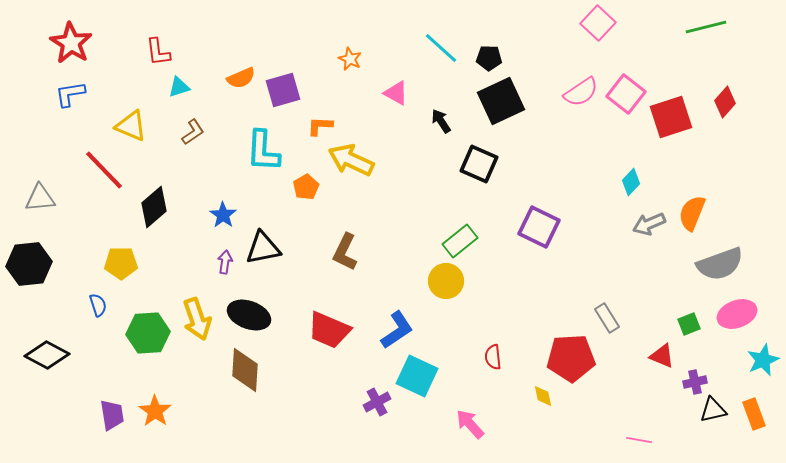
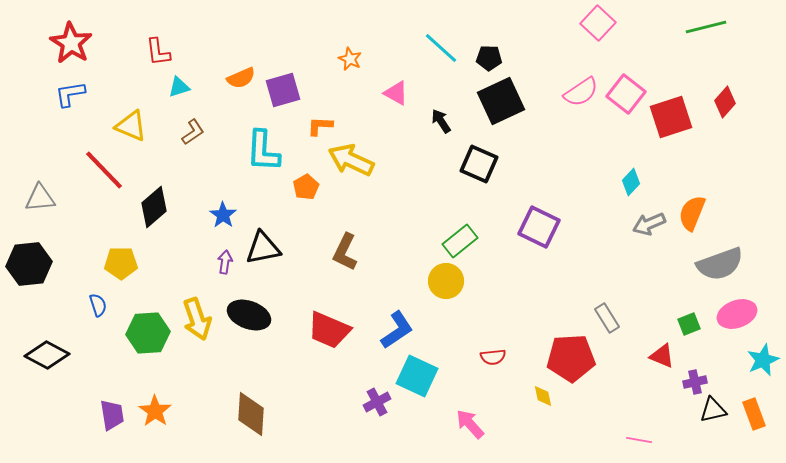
red semicircle at (493, 357): rotated 90 degrees counterclockwise
brown diamond at (245, 370): moved 6 px right, 44 px down
